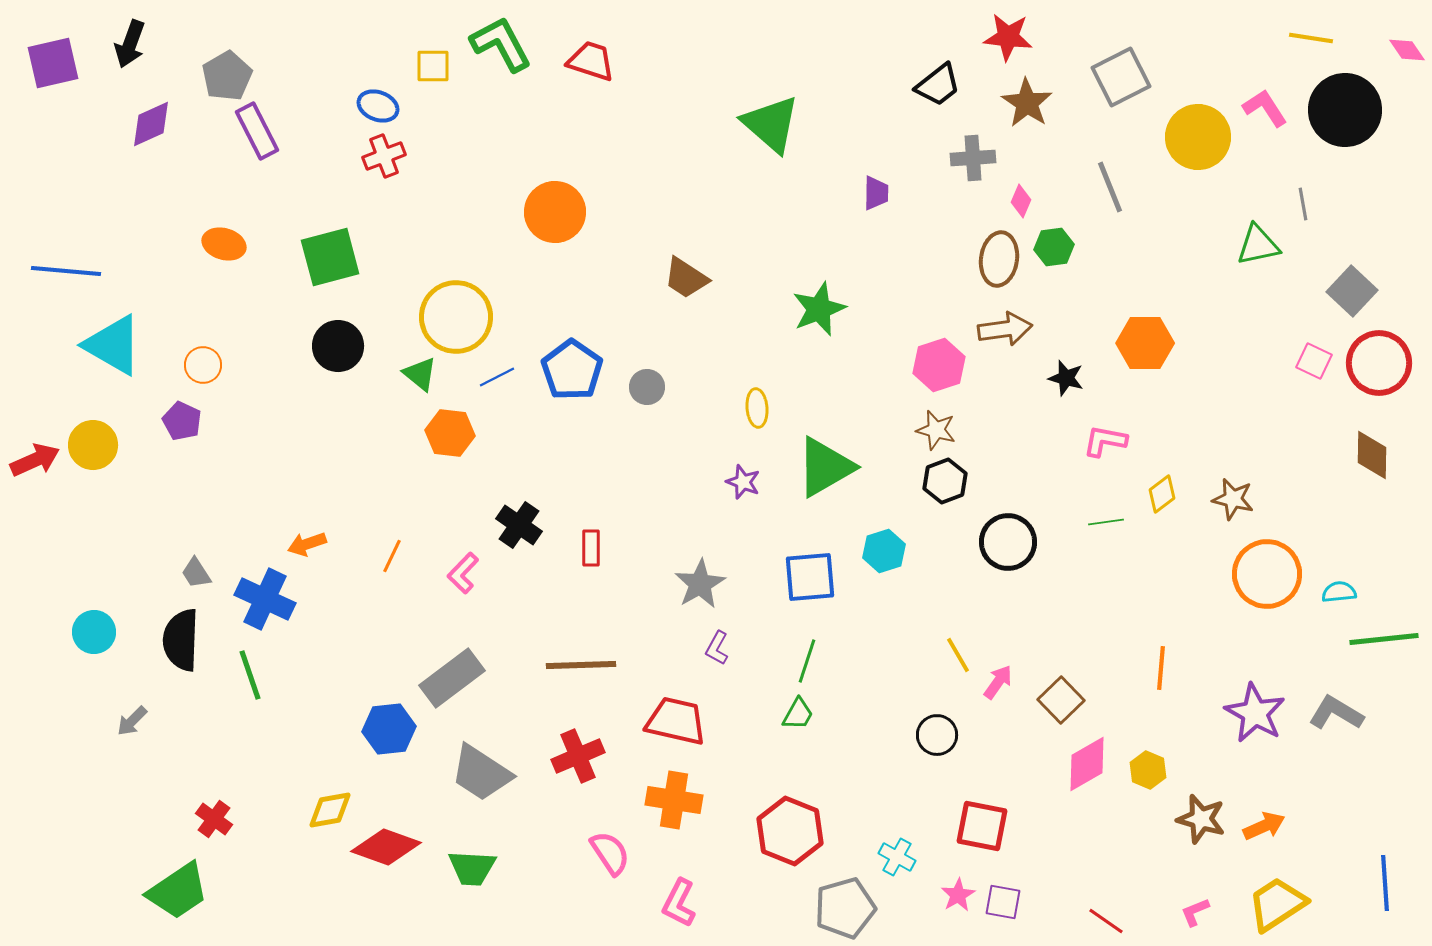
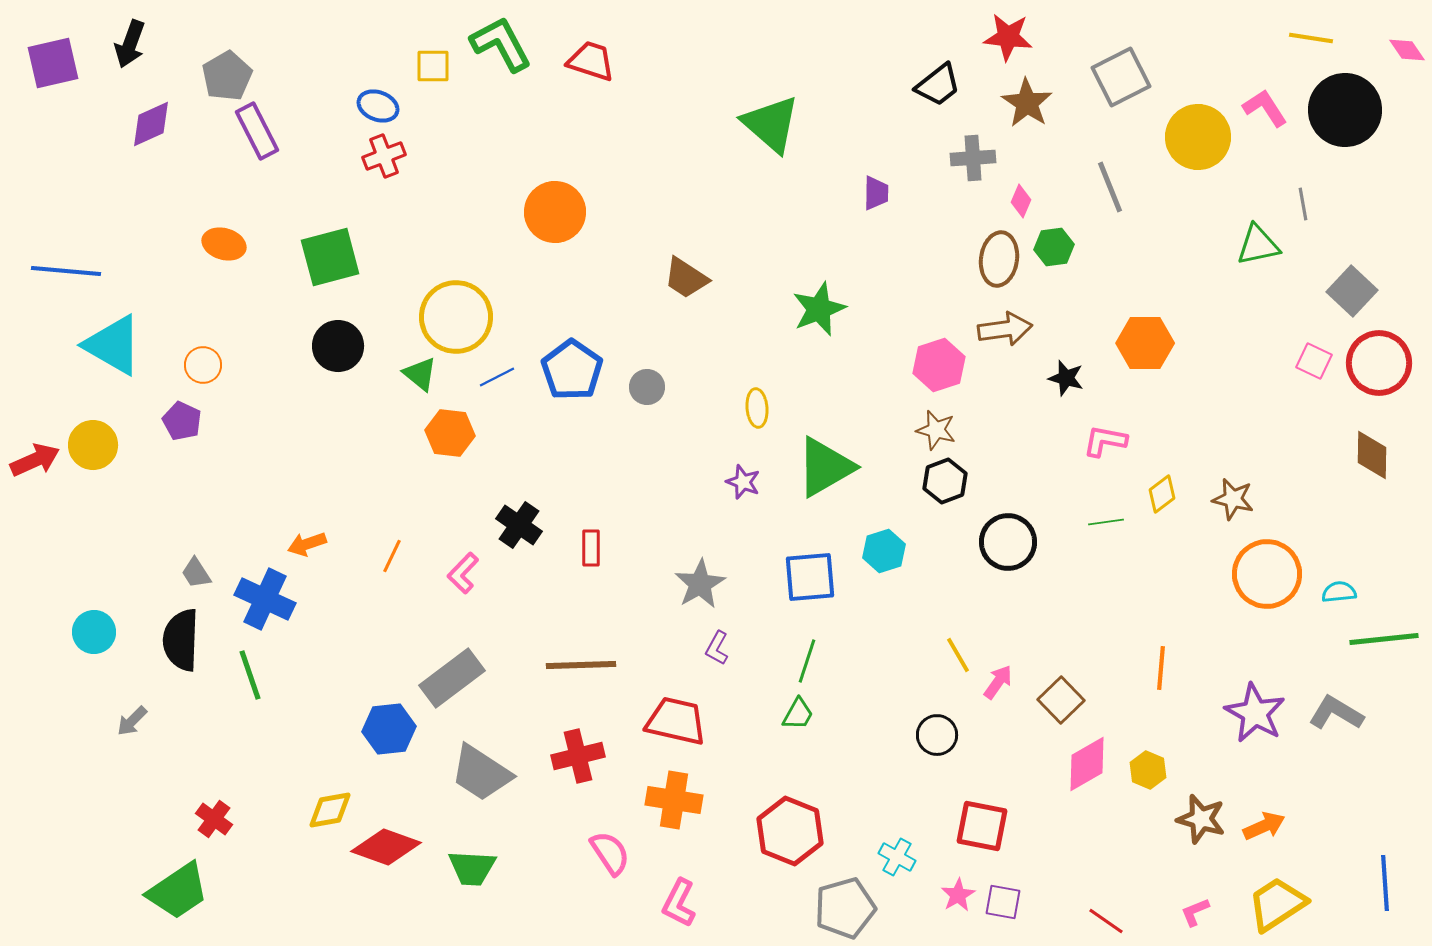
red cross at (578, 756): rotated 9 degrees clockwise
